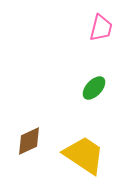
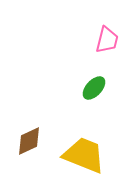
pink trapezoid: moved 6 px right, 12 px down
yellow trapezoid: rotated 12 degrees counterclockwise
